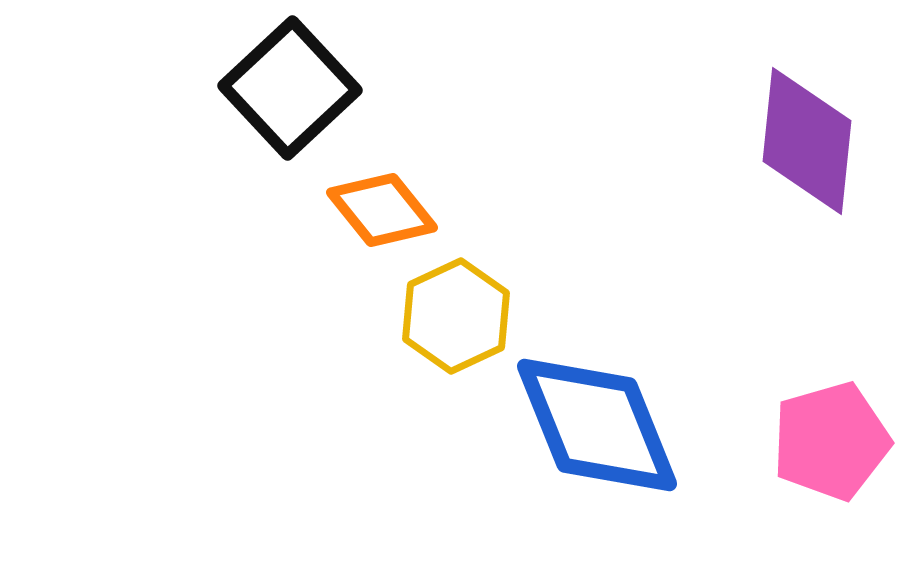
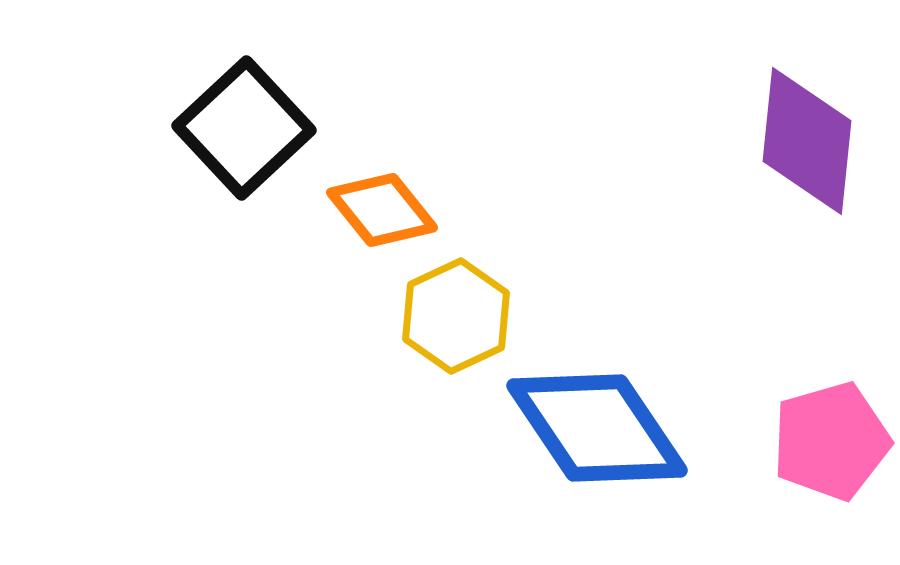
black square: moved 46 px left, 40 px down
blue diamond: moved 3 px down; rotated 12 degrees counterclockwise
